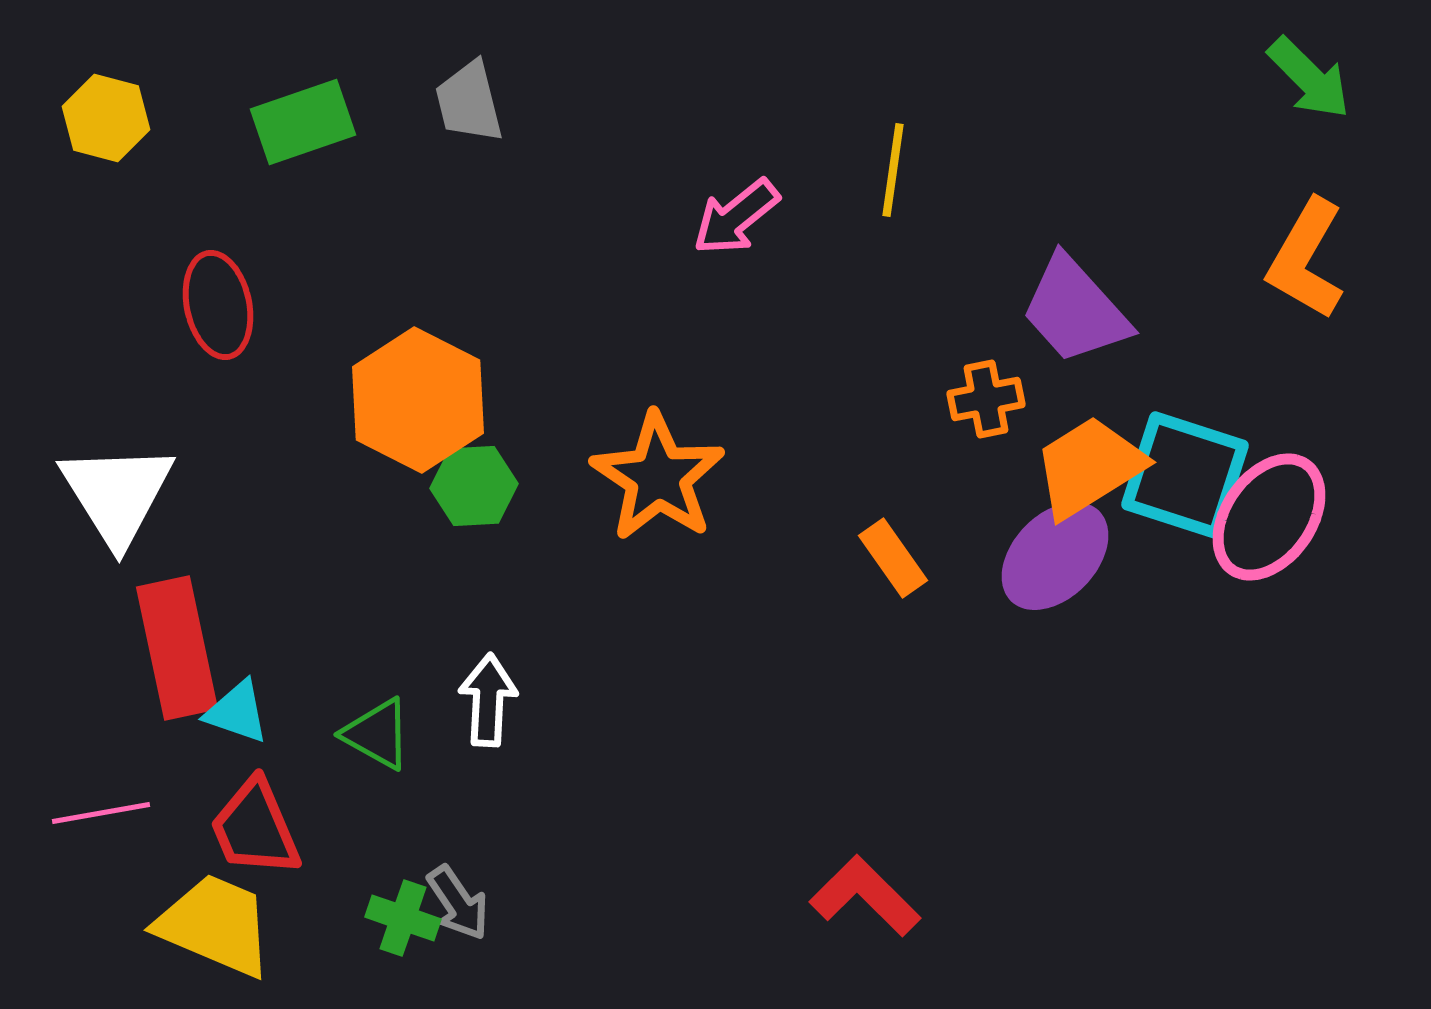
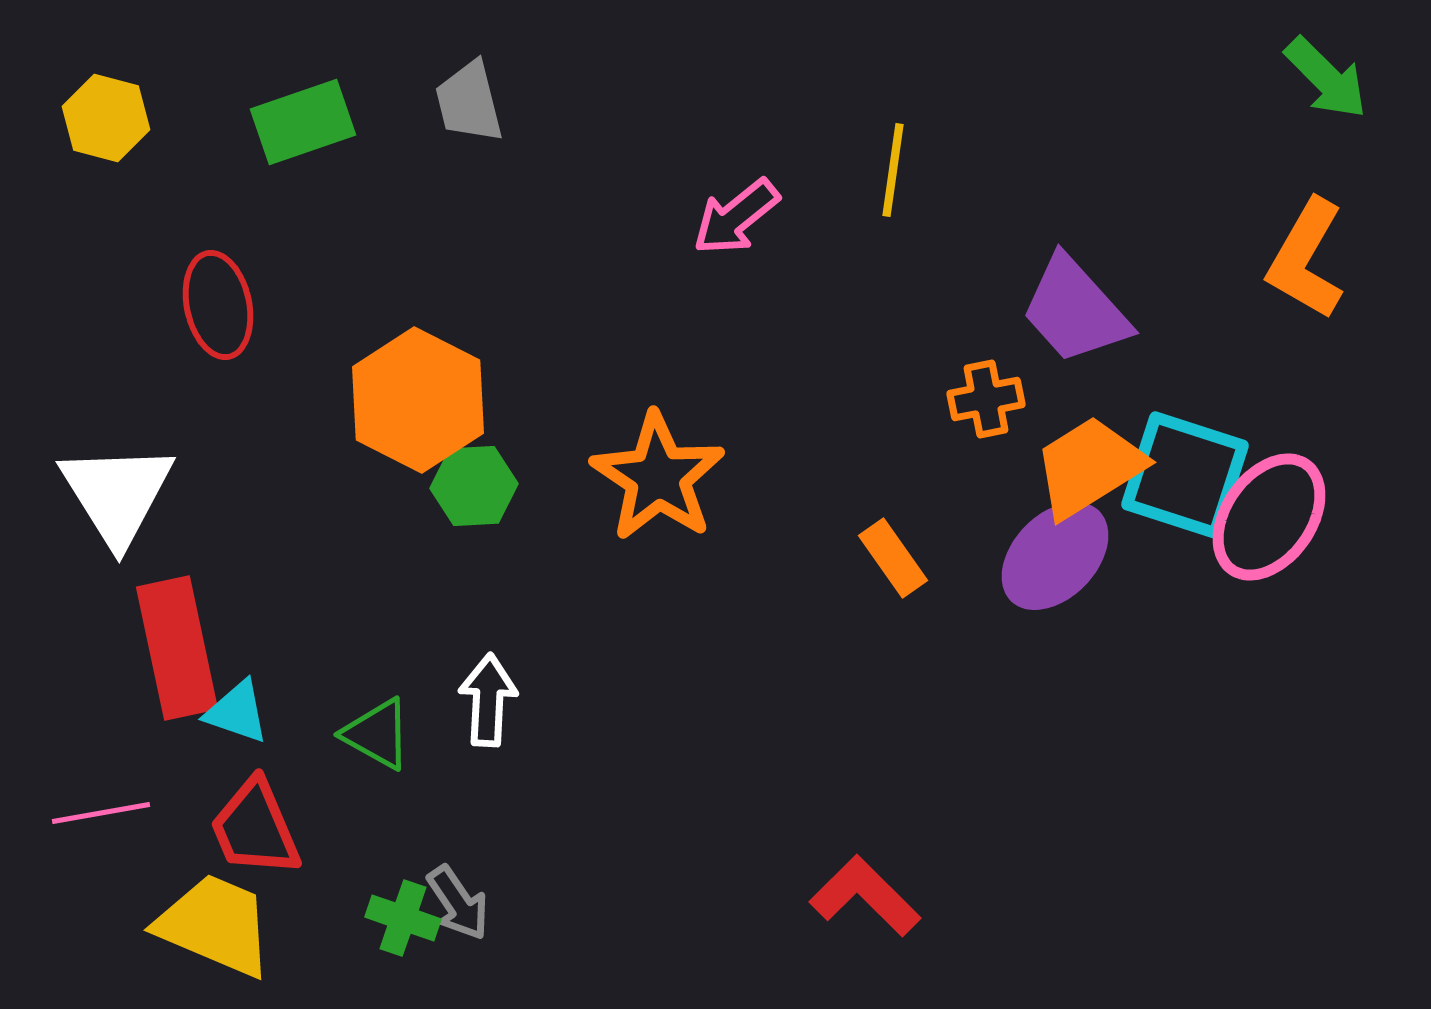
green arrow: moved 17 px right
